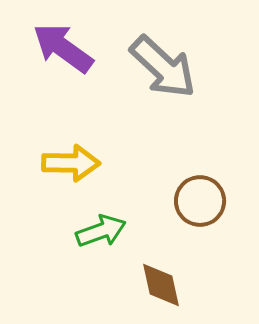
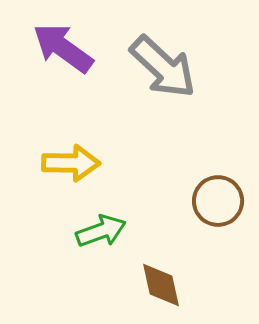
brown circle: moved 18 px right
